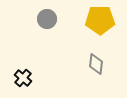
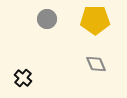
yellow pentagon: moved 5 px left
gray diamond: rotated 30 degrees counterclockwise
